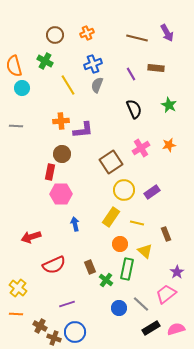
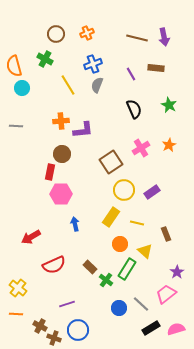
purple arrow at (167, 33): moved 3 px left, 4 px down; rotated 18 degrees clockwise
brown circle at (55, 35): moved 1 px right, 1 px up
green cross at (45, 61): moved 2 px up
orange star at (169, 145): rotated 16 degrees counterclockwise
red arrow at (31, 237): rotated 12 degrees counterclockwise
brown rectangle at (90, 267): rotated 24 degrees counterclockwise
green rectangle at (127, 269): rotated 20 degrees clockwise
blue circle at (75, 332): moved 3 px right, 2 px up
